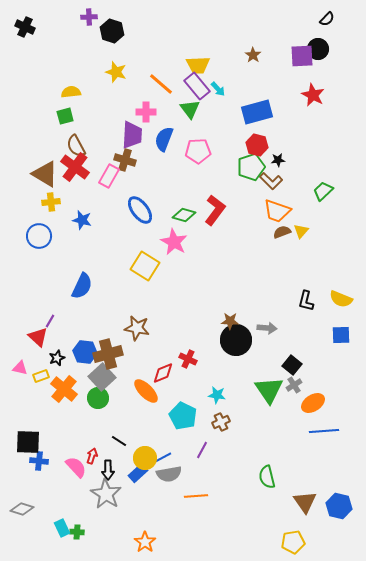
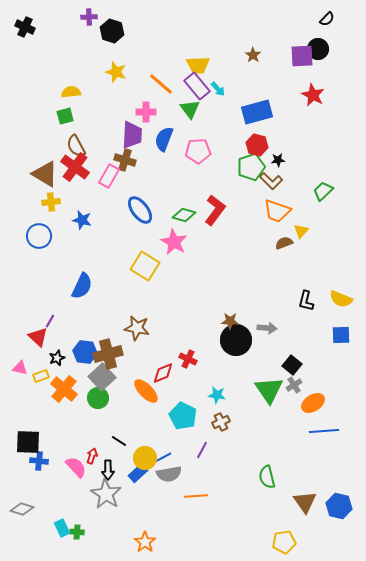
brown semicircle at (282, 232): moved 2 px right, 11 px down
yellow pentagon at (293, 542): moved 9 px left
